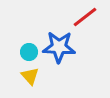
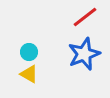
blue star: moved 25 px right, 7 px down; rotated 24 degrees counterclockwise
yellow triangle: moved 1 px left, 2 px up; rotated 18 degrees counterclockwise
